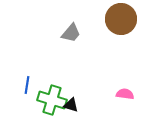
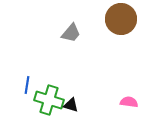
pink semicircle: moved 4 px right, 8 px down
green cross: moved 3 px left
